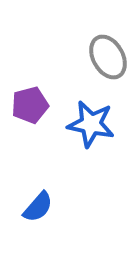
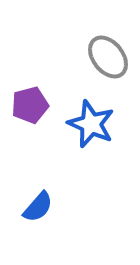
gray ellipse: rotated 9 degrees counterclockwise
blue star: rotated 12 degrees clockwise
